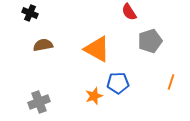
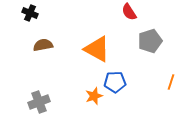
blue pentagon: moved 3 px left, 1 px up
